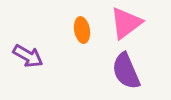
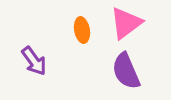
purple arrow: moved 6 px right, 5 px down; rotated 24 degrees clockwise
